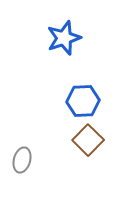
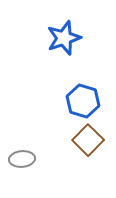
blue hexagon: rotated 20 degrees clockwise
gray ellipse: moved 1 px up; rotated 70 degrees clockwise
